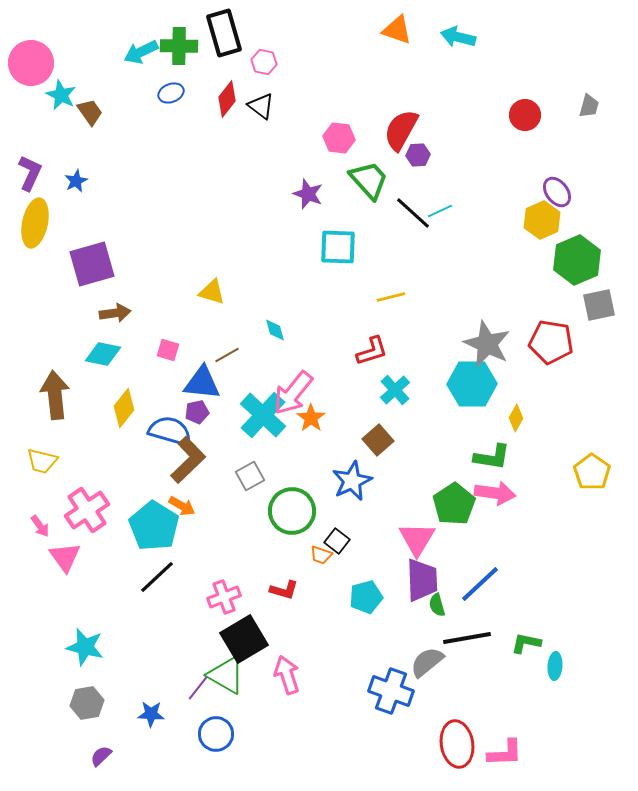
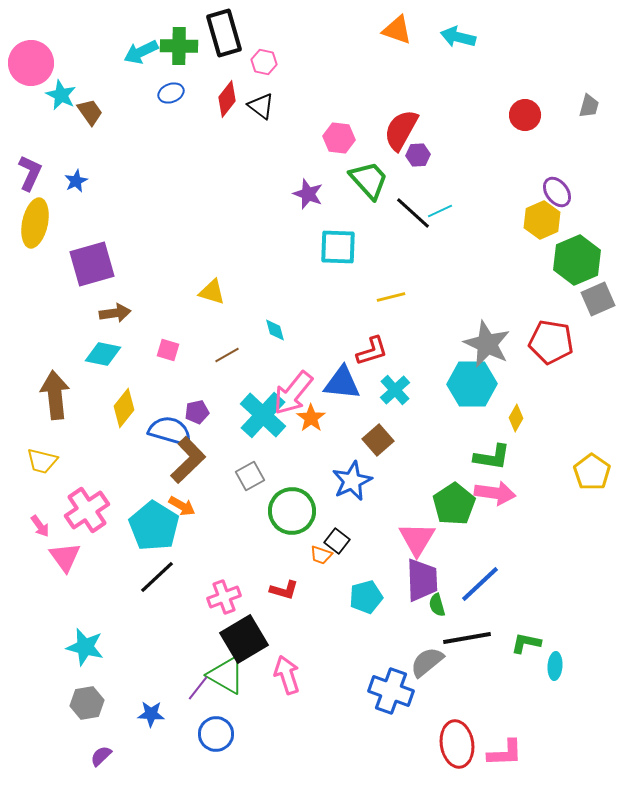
gray square at (599, 305): moved 1 px left, 6 px up; rotated 12 degrees counterclockwise
blue triangle at (202, 383): moved 140 px right
